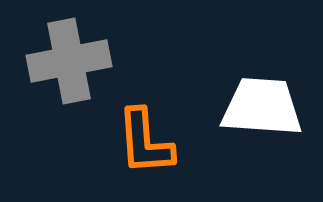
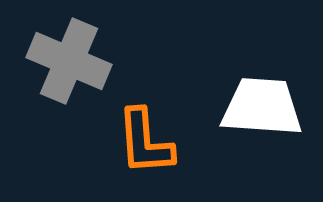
gray cross: rotated 34 degrees clockwise
